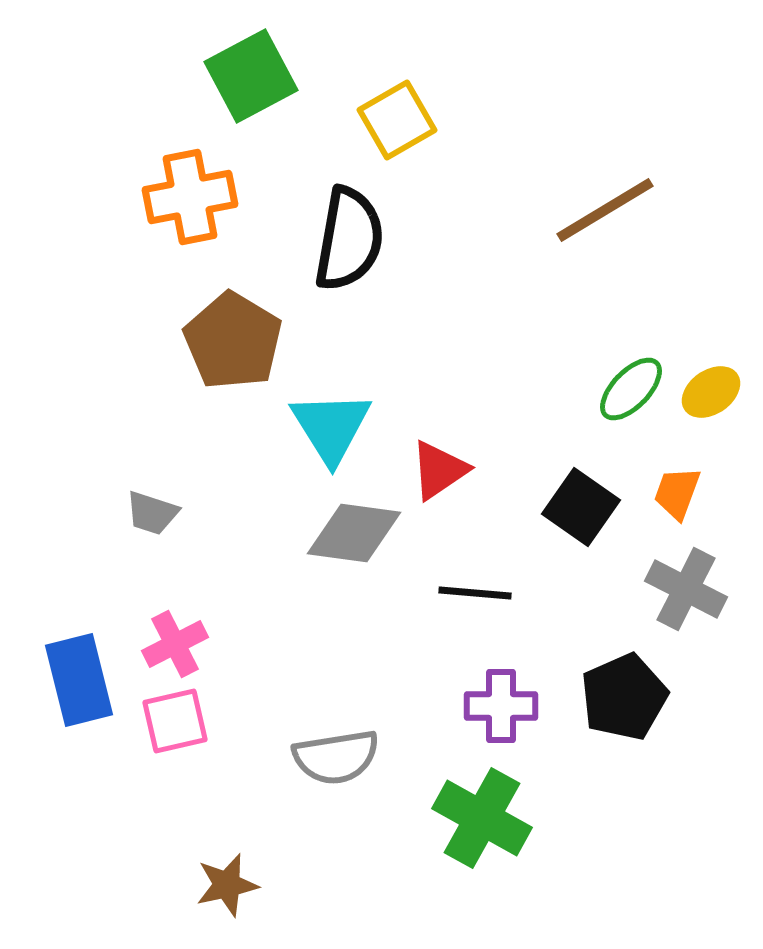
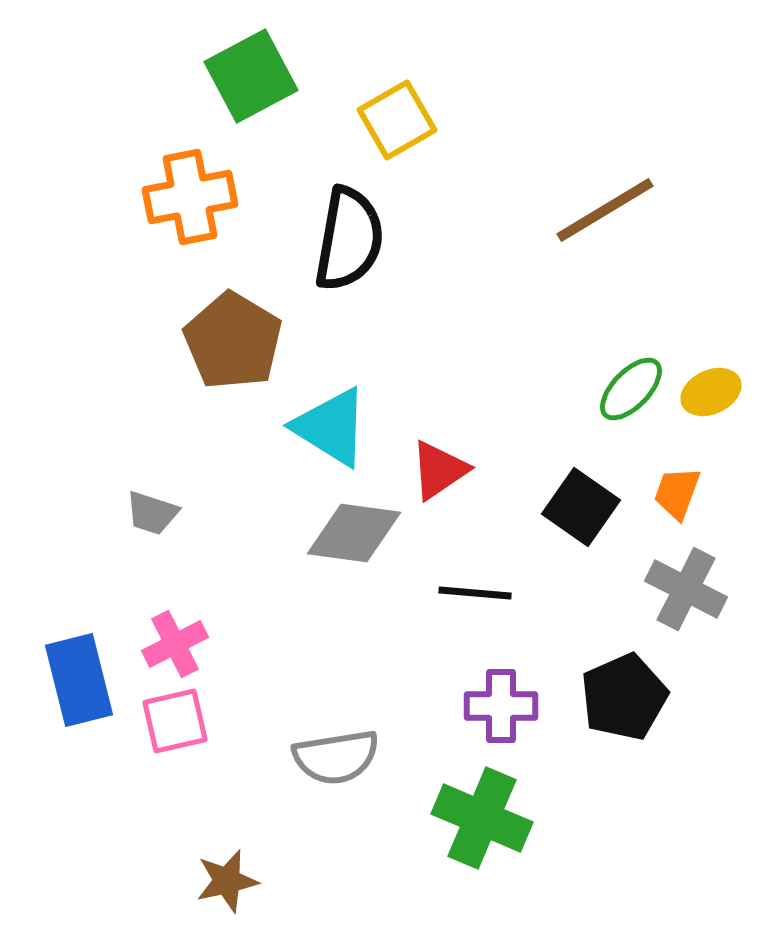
yellow ellipse: rotated 10 degrees clockwise
cyan triangle: rotated 26 degrees counterclockwise
green cross: rotated 6 degrees counterclockwise
brown star: moved 4 px up
